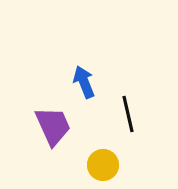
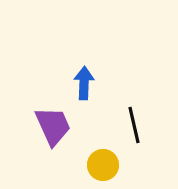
blue arrow: moved 1 px down; rotated 24 degrees clockwise
black line: moved 6 px right, 11 px down
